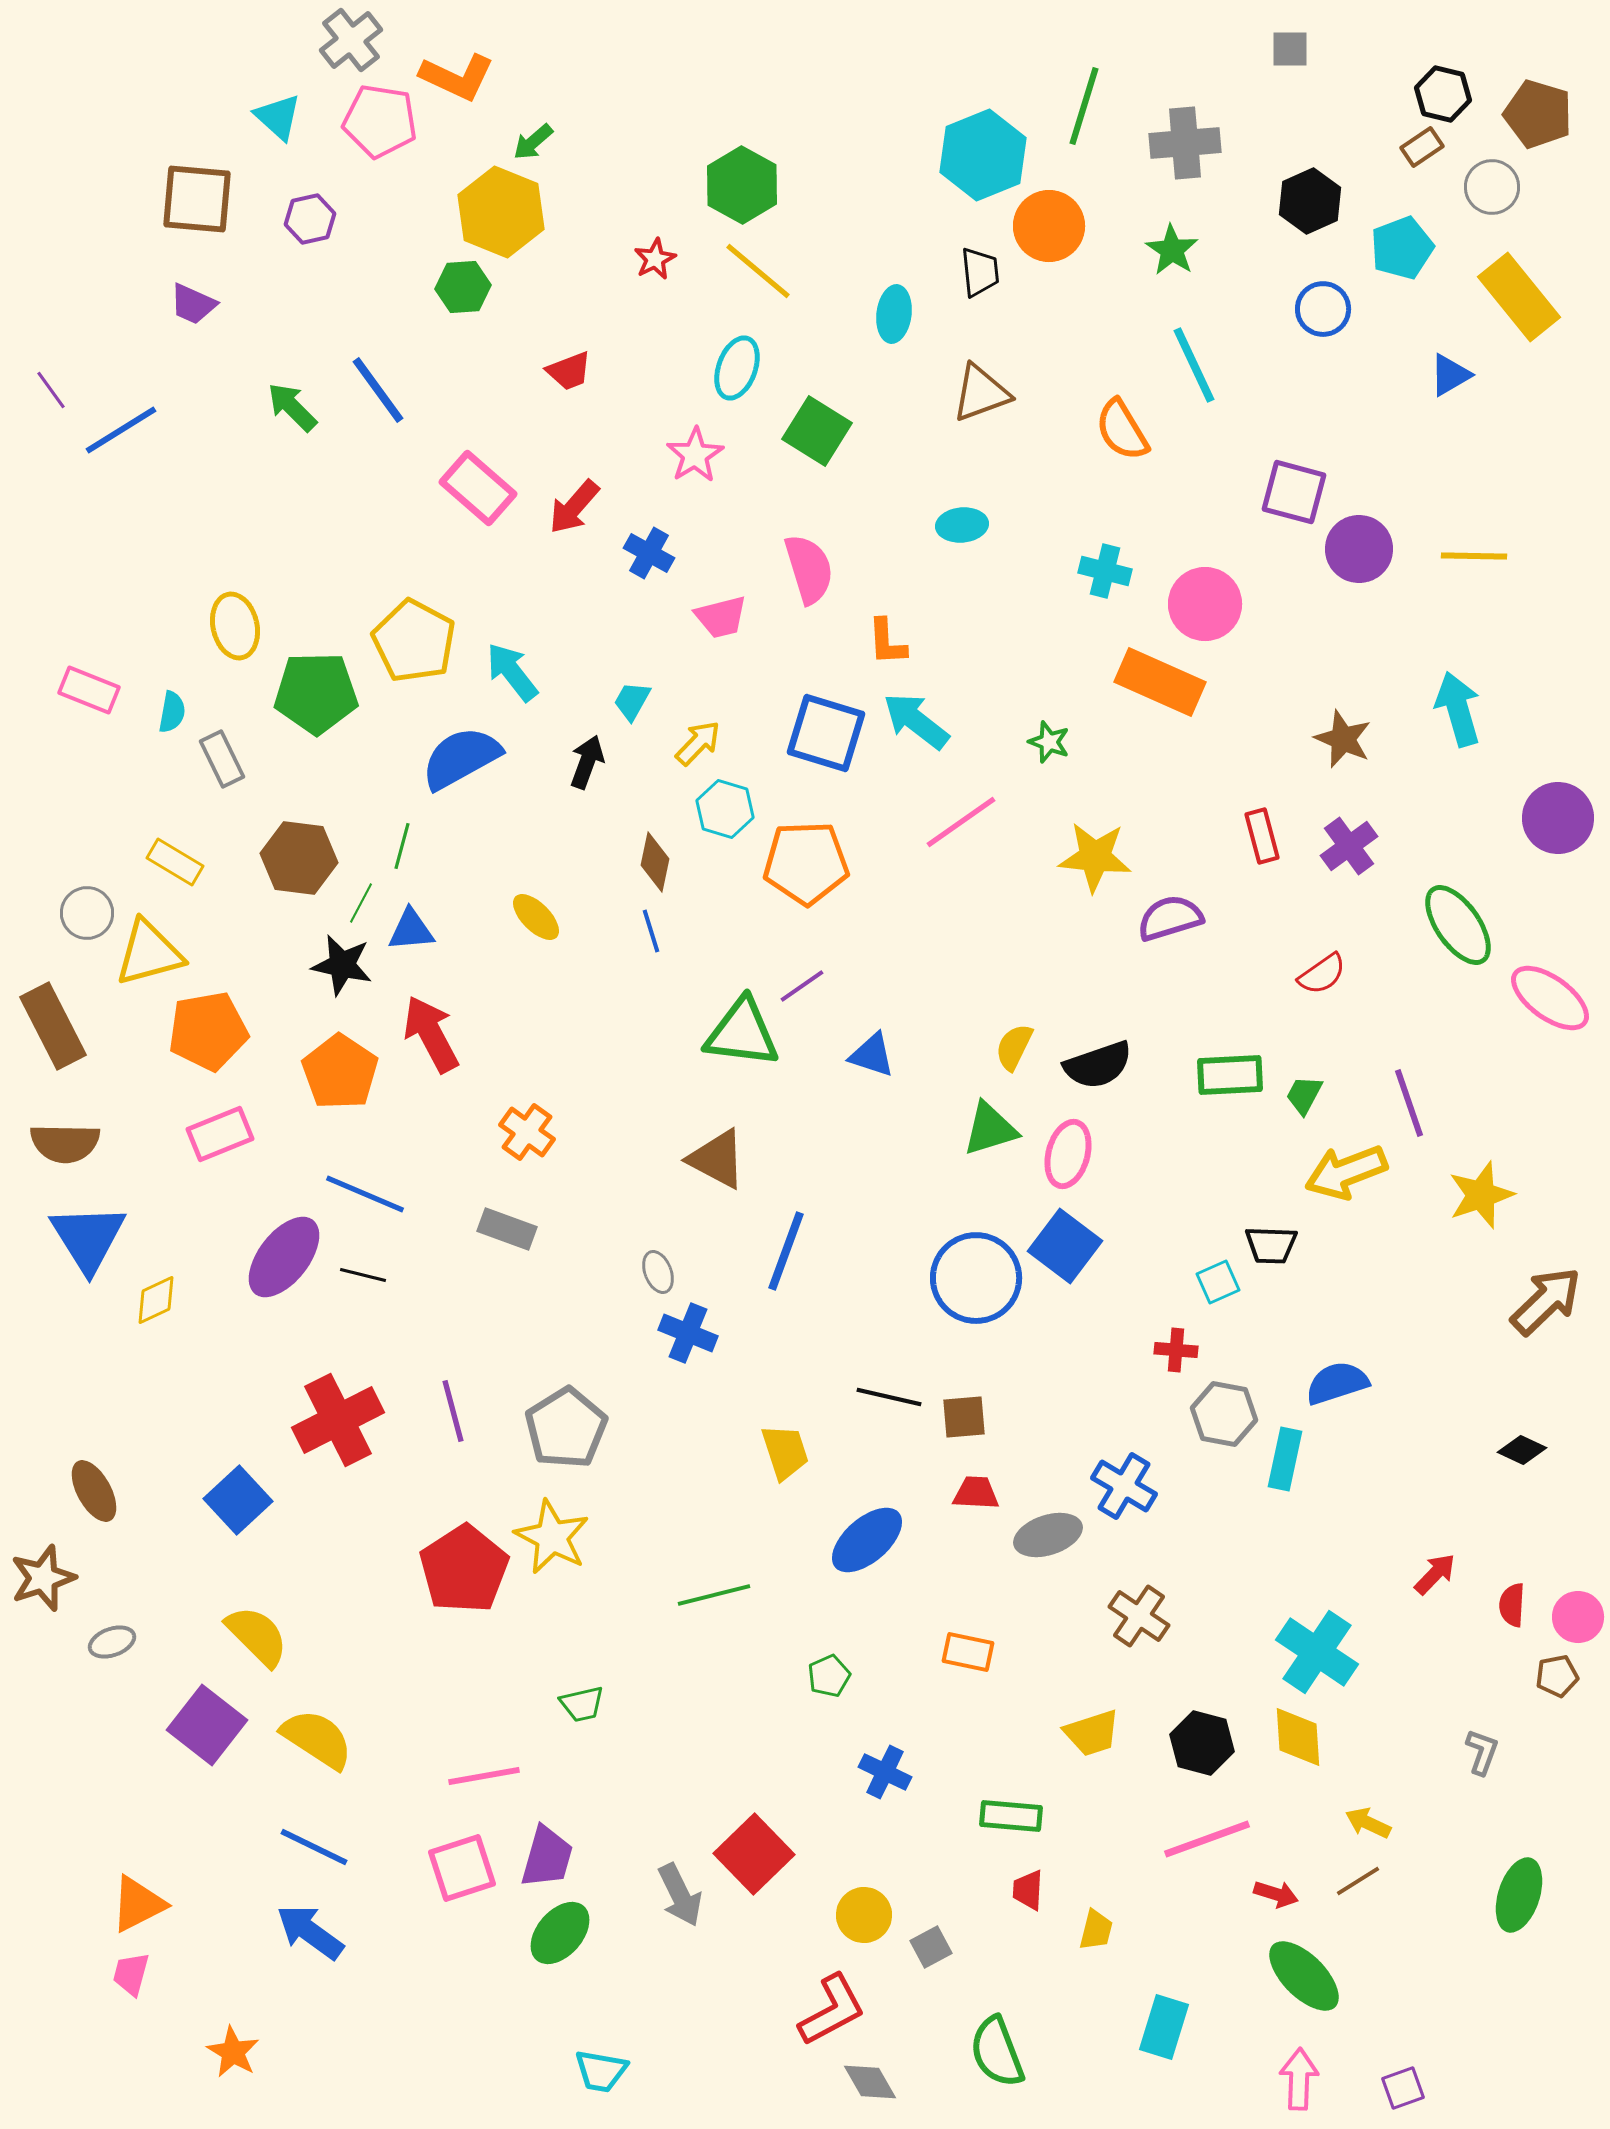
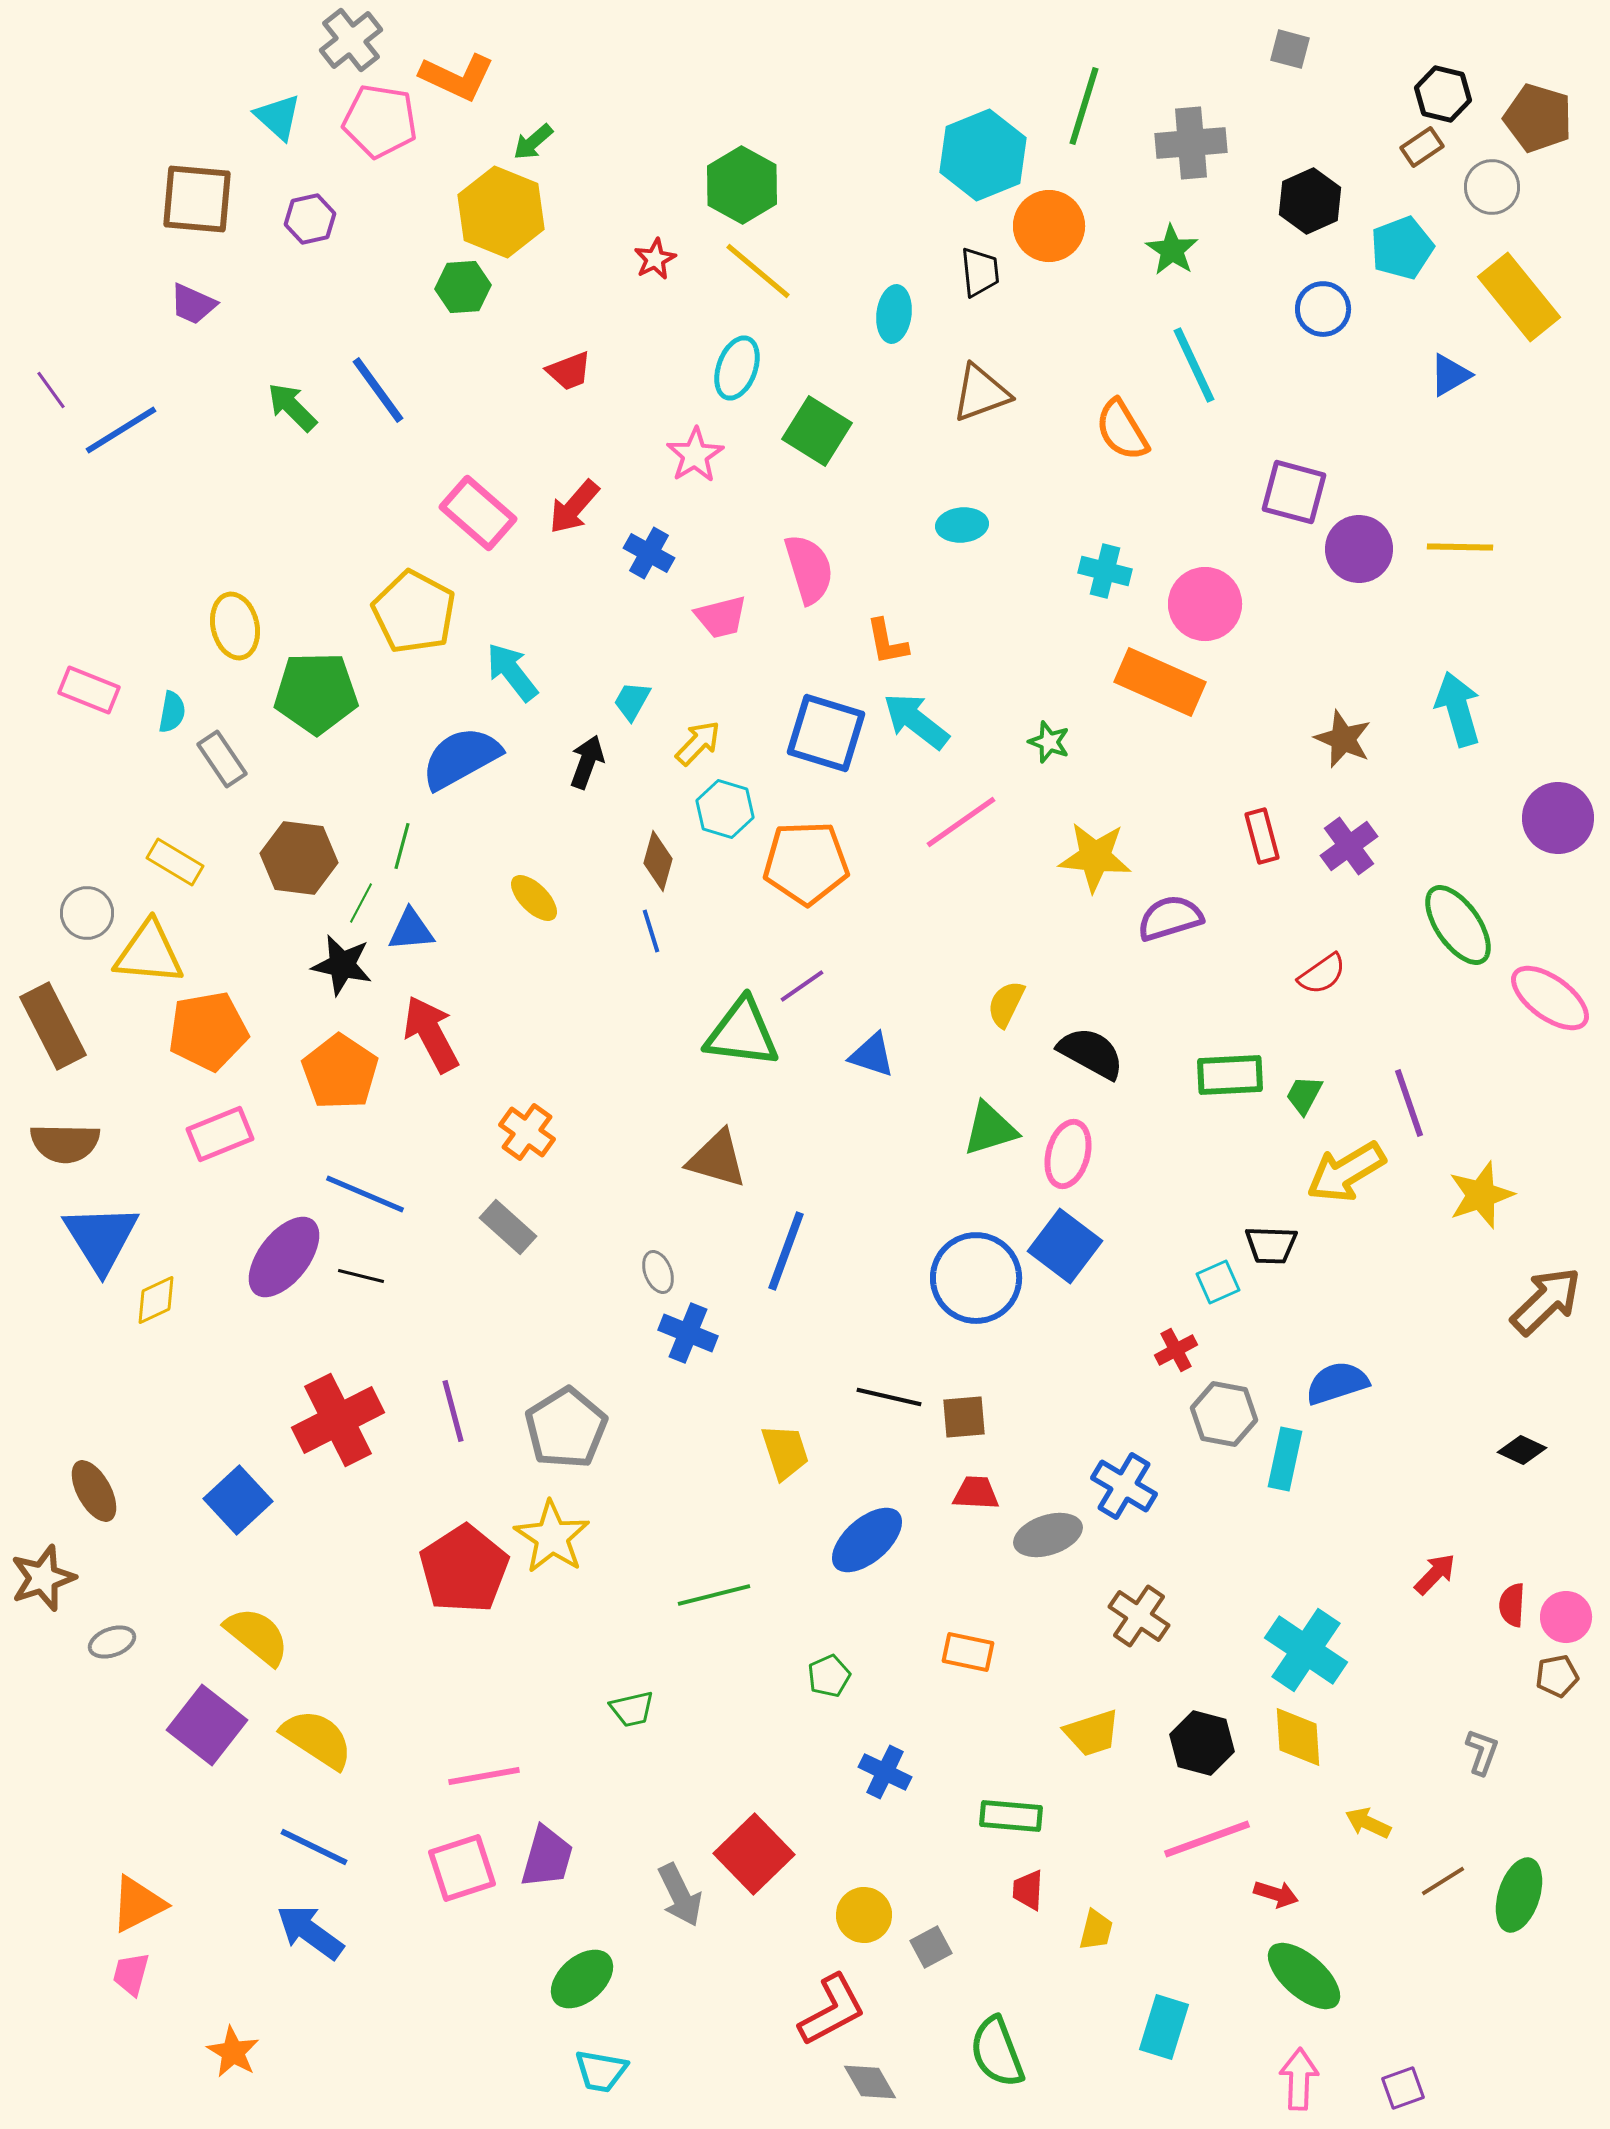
gray square at (1290, 49): rotated 15 degrees clockwise
brown pentagon at (1538, 114): moved 4 px down
gray cross at (1185, 143): moved 6 px right
pink rectangle at (478, 488): moved 25 px down
yellow line at (1474, 556): moved 14 px left, 9 px up
yellow pentagon at (414, 641): moved 29 px up
orange L-shape at (887, 642): rotated 8 degrees counterclockwise
gray rectangle at (222, 759): rotated 8 degrees counterclockwise
brown diamond at (655, 862): moved 3 px right, 1 px up; rotated 4 degrees clockwise
yellow ellipse at (536, 917): moved 2 px left, 19 px up
yellow triangle at (149, 953): rotated 20 degrees clockwise
yellow semicircle at (1014, 1047): moved 8 px left, 43 px up
black semicircle at (1098, 1065): moved 7 px left, 12 px up; rotated 132 degrees counterclockwise
brown triangle at (717, 1159): rotated 12 degrees counterclockwise
yellow arrow at (1346, 1172): rotated 10 degrees counterclockwise
gray rectangle at (507, 1229): moved 1 px right, 2 px up; rotated 22 degrees clockwise
blue triangle at (88, 1238): moved 13 px right
black line at (363, 1275): moved 2 px left, 1 px down
red cross at (1176, 1350): rotated 33 degrees counterclockwise
yellow star at (552, 1537): rotated 6 degrees clockwise
pink circle at (1578, 1617): moved 12 px left
yellow semicircle at (257, 1636): rotated 6 degrees counterclockwise
cyan cross at (1317, 1652): moved 11 px left, 2 px up
green trapezoid at (582, 1704): moved 50 px right, 5 px down
brown line at (1358, 1881): moved 85 px right
green ellipse at (560, 1933): moved 22 px right, 46 px down; rotated 8 degrees clockwise
green ellipse at (1304, 1976): rotated 4 degrees counterclockwise
